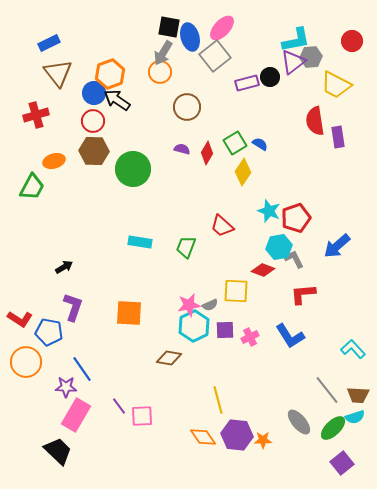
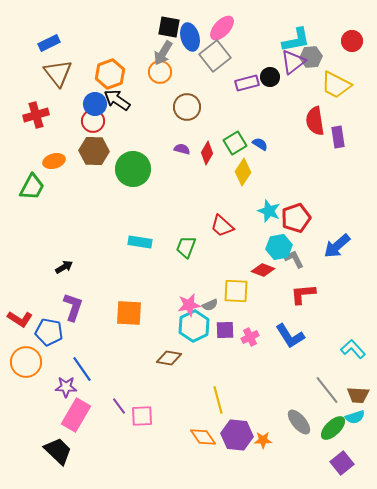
blue circle at (94, 93): moved 1 px right, 11 px down
